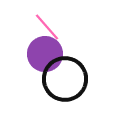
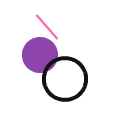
purple circle: moved 5 px left, 1 px down
